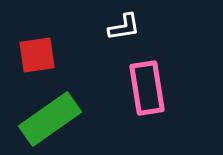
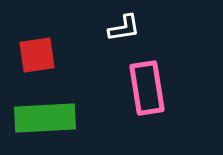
white L-shape: moved 1 px down
green rectangle: moved 5 px left, 1 px up; rotated 32 degrees clockwise
